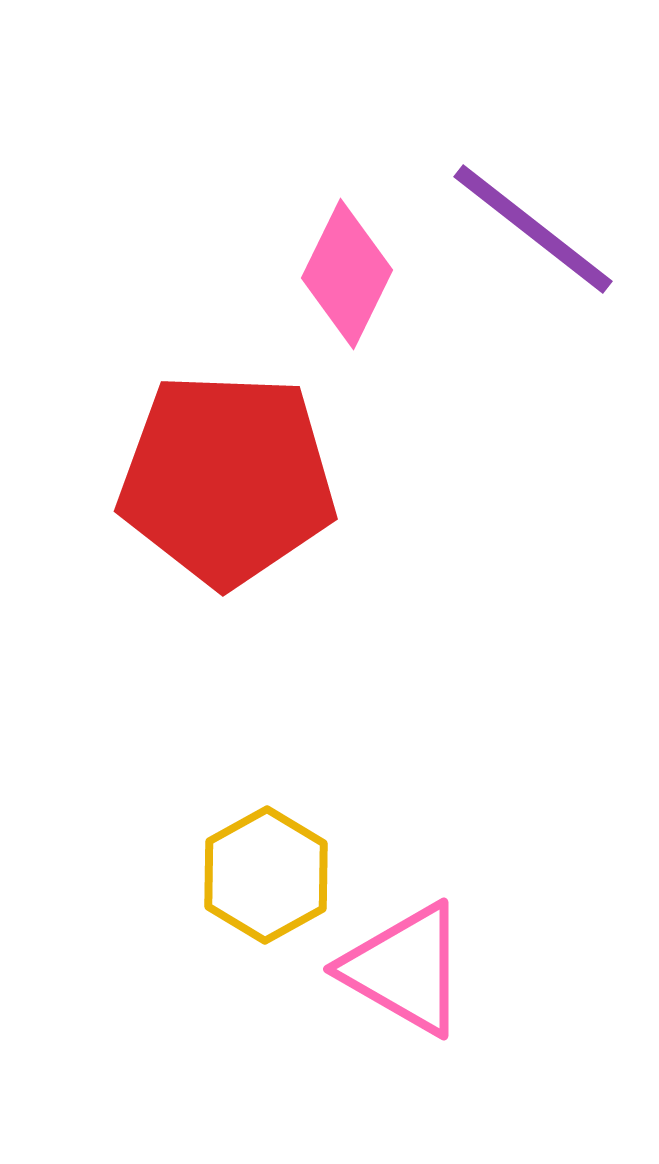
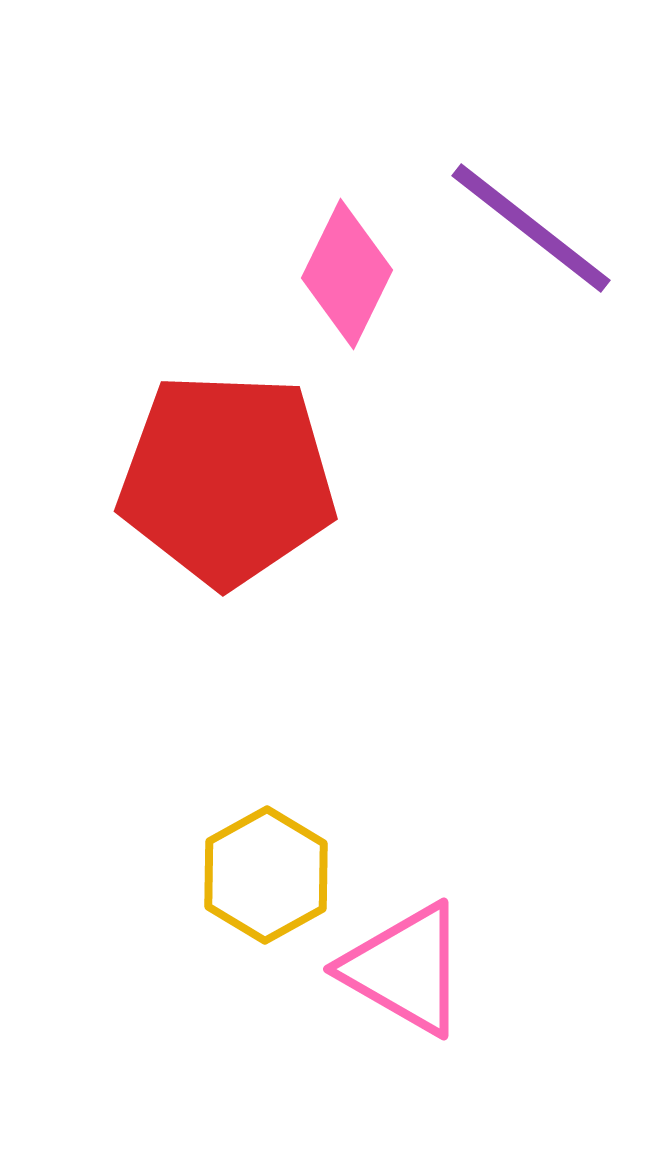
purple line: moved 2 px left, 1 px up
